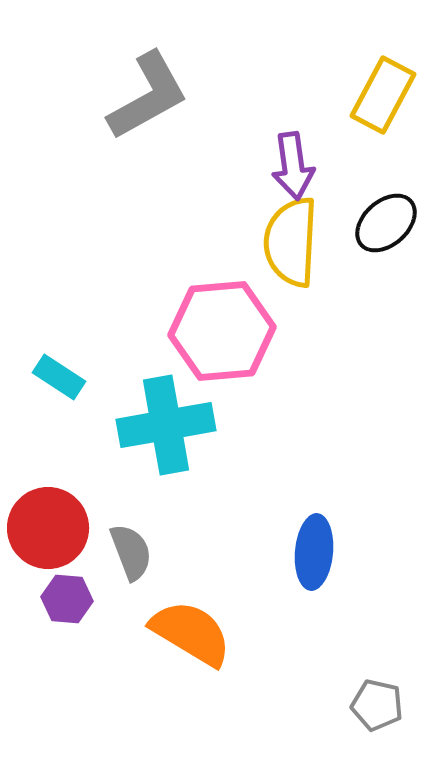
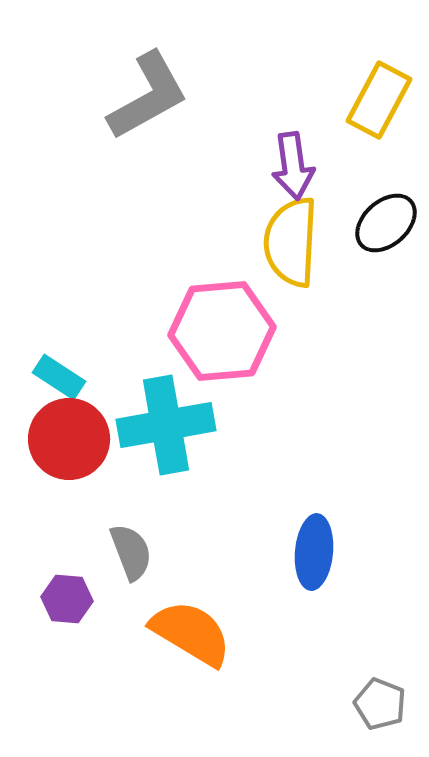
yellow rectangle: moved 4 px left, 5 px down
red circle: moved 21 px right, 89 px up
gray pentagon: moved 3 px right, 1 px up; rotated 9 degrees clockwise
